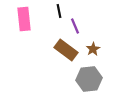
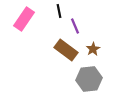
pink rectangle: rotated 40 degrees clockwise
